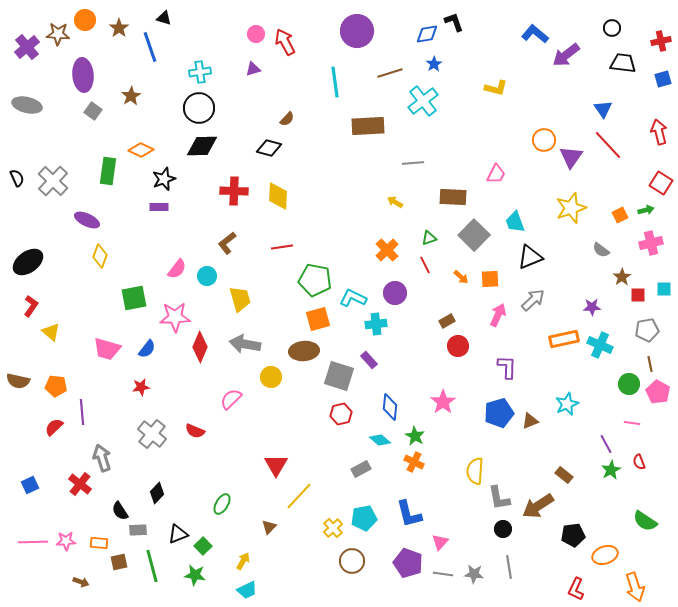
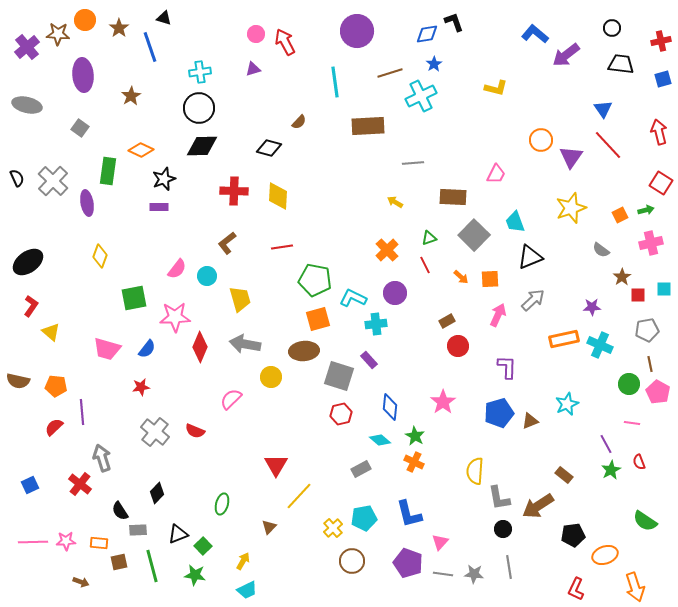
black trapezoid at (623, 63): moved 2 px left, 1 px down
cyan cross at (423, 101): moved 2 px left, 5 px up; rotated 12 degrees clockwise
gray square at (93, 111): moved 13 px left, 17 px down
brown semicircle at (287, 119): moved 12 px right, 3 px down
orange circle at (544, 140): moved 3 px left
purple ellipse at (87, 220): moved 17 px up; rotated 55 degrees clockwise
gray cross at (152, 434): moved 3 px right, 2 px up
green ellipse at (222, 504): rotated 15 degrees counterclockwise
